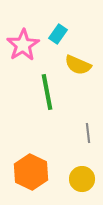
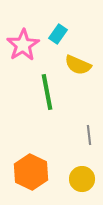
gray line: moved 1 px right, 2 px down
